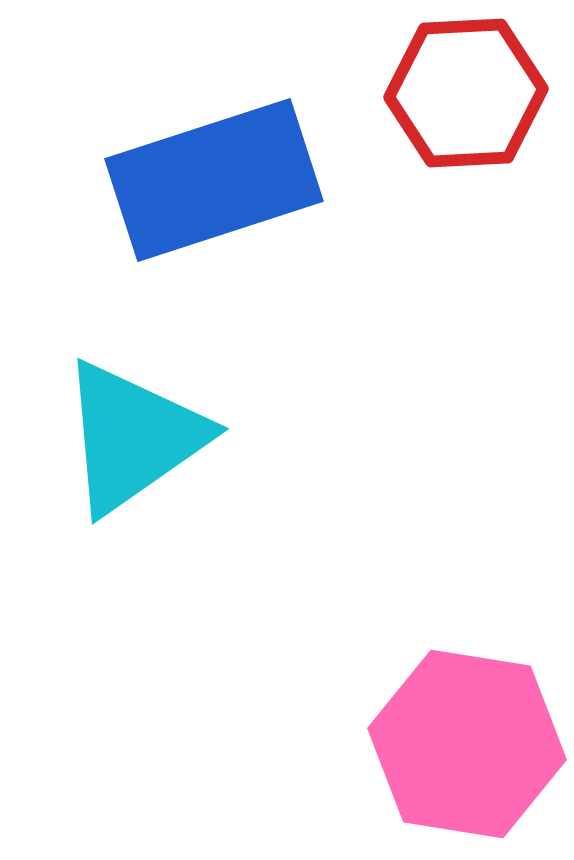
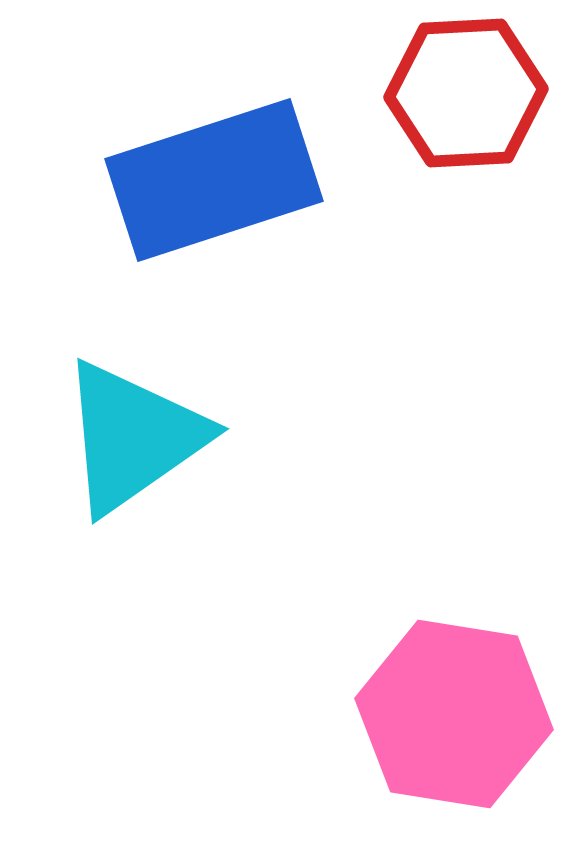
pink hexagon: moved 13 px left, 30 px up
